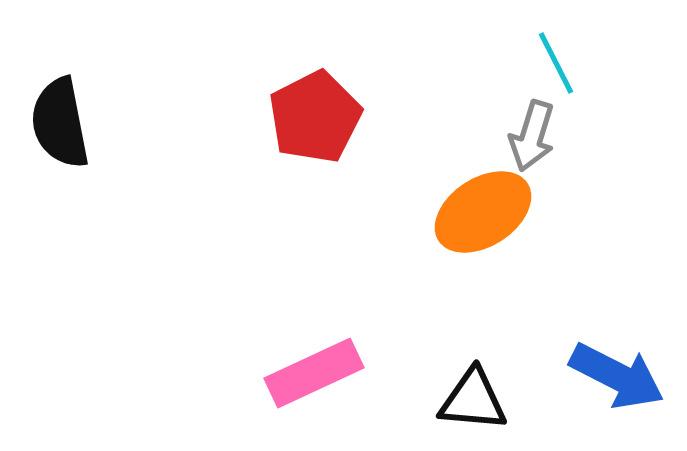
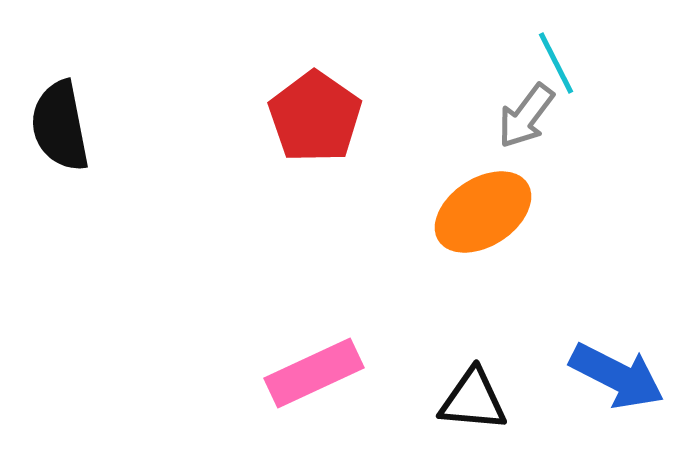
red pentagon: rotated 10 degrees counterclockwise
black semicircle: moved 3 px down
gray arrow: moved 6 px left, 20 px up; rotated 20 degrees clockwise
